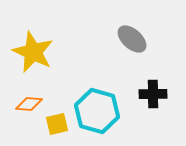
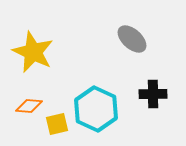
orange diamond: moved 2 px down
cyan hexagon: moved 1 px left, 2 px up; rotated 9 degrees clockwise
